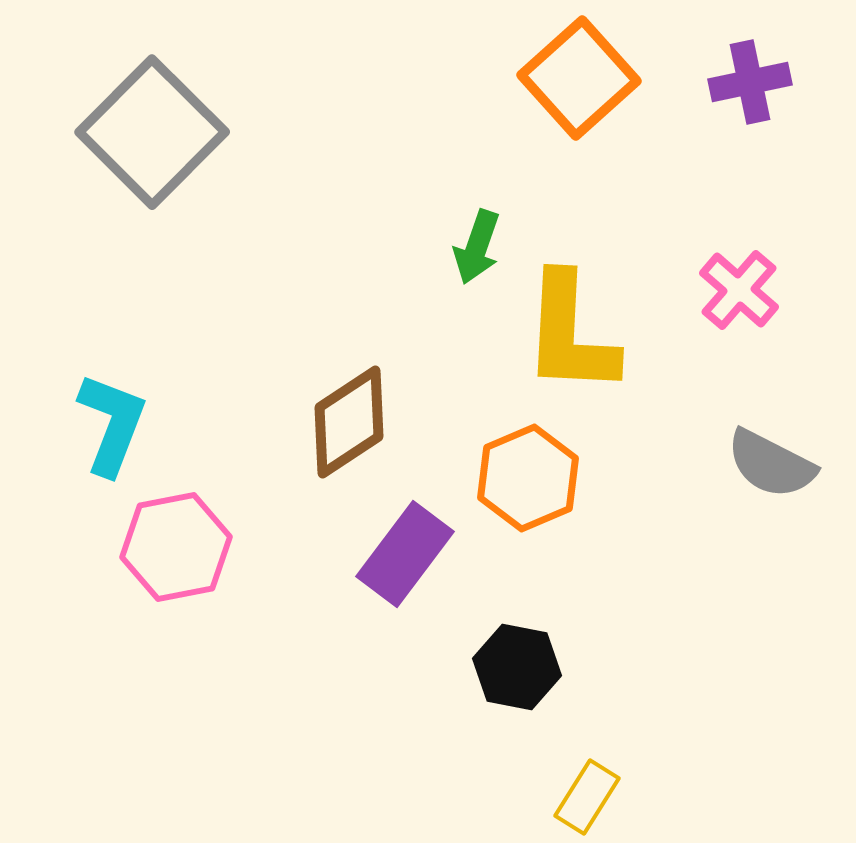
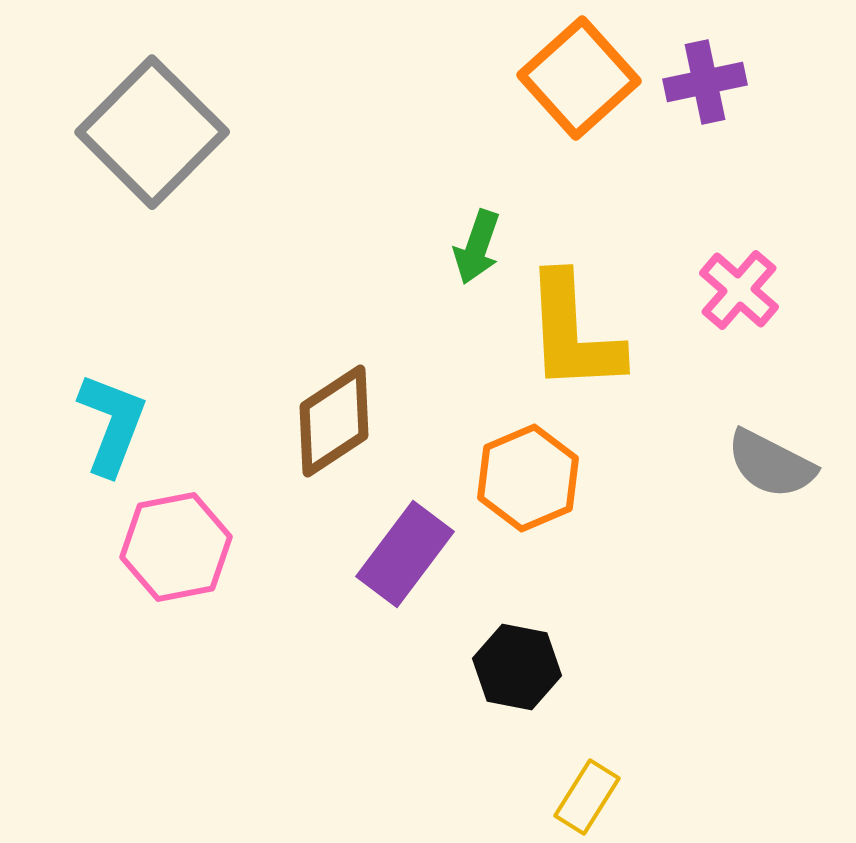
purple cross: moved 45 px left
yellow L-shape: moved 3 px right, 1 px up; rotated 6 degrees counterclockwise
brown diamond: moved 15 px left, 1 px up
